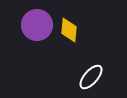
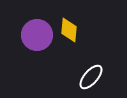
purple circle: moved 10 px down
